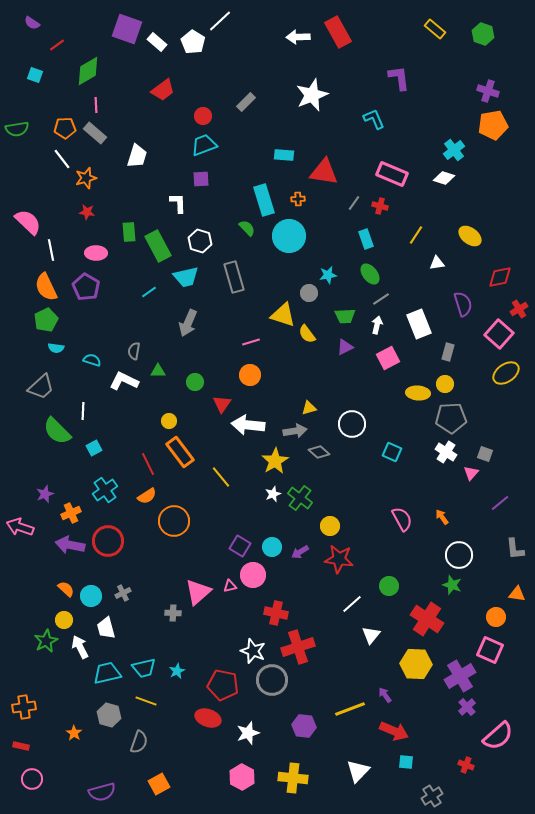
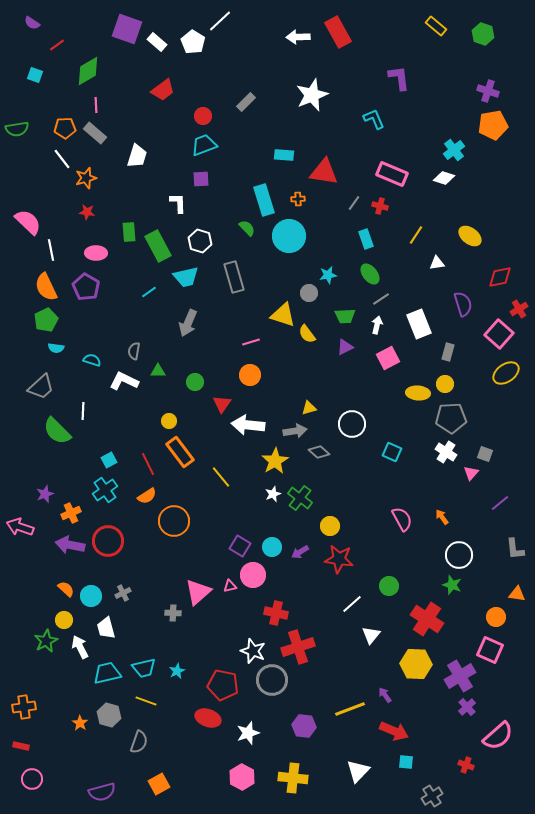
yellow rectangle at (435, 29): moved 1 px right, 3 px up
cyan square at (94, 448): moved 15 px right, 12 px down
orange star at (74, 733): moved 6 px right, 10 px up
